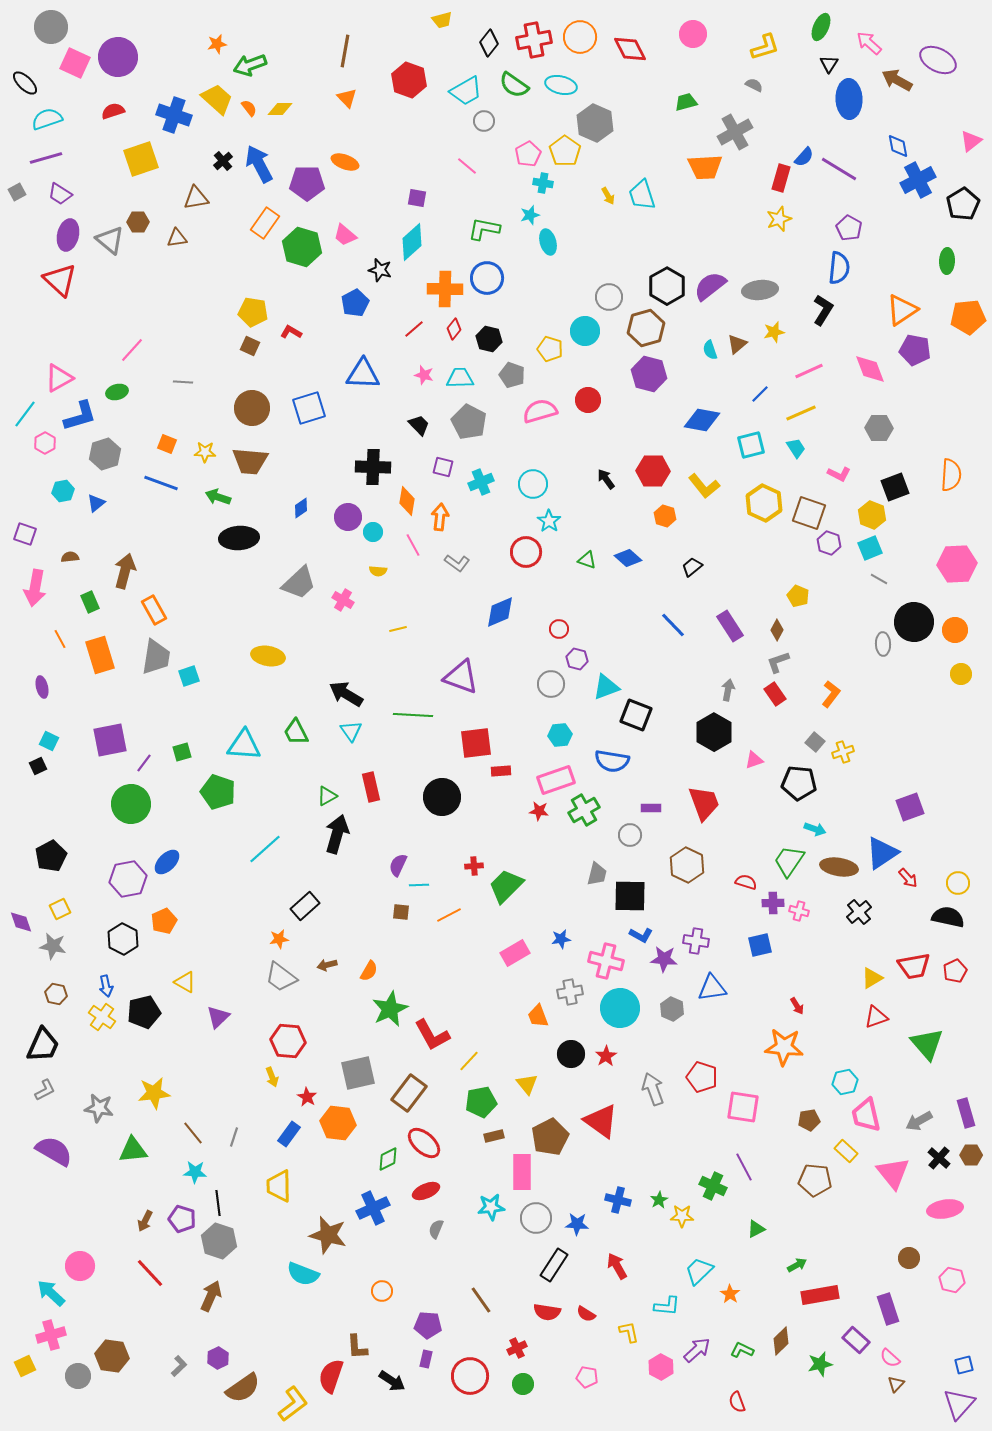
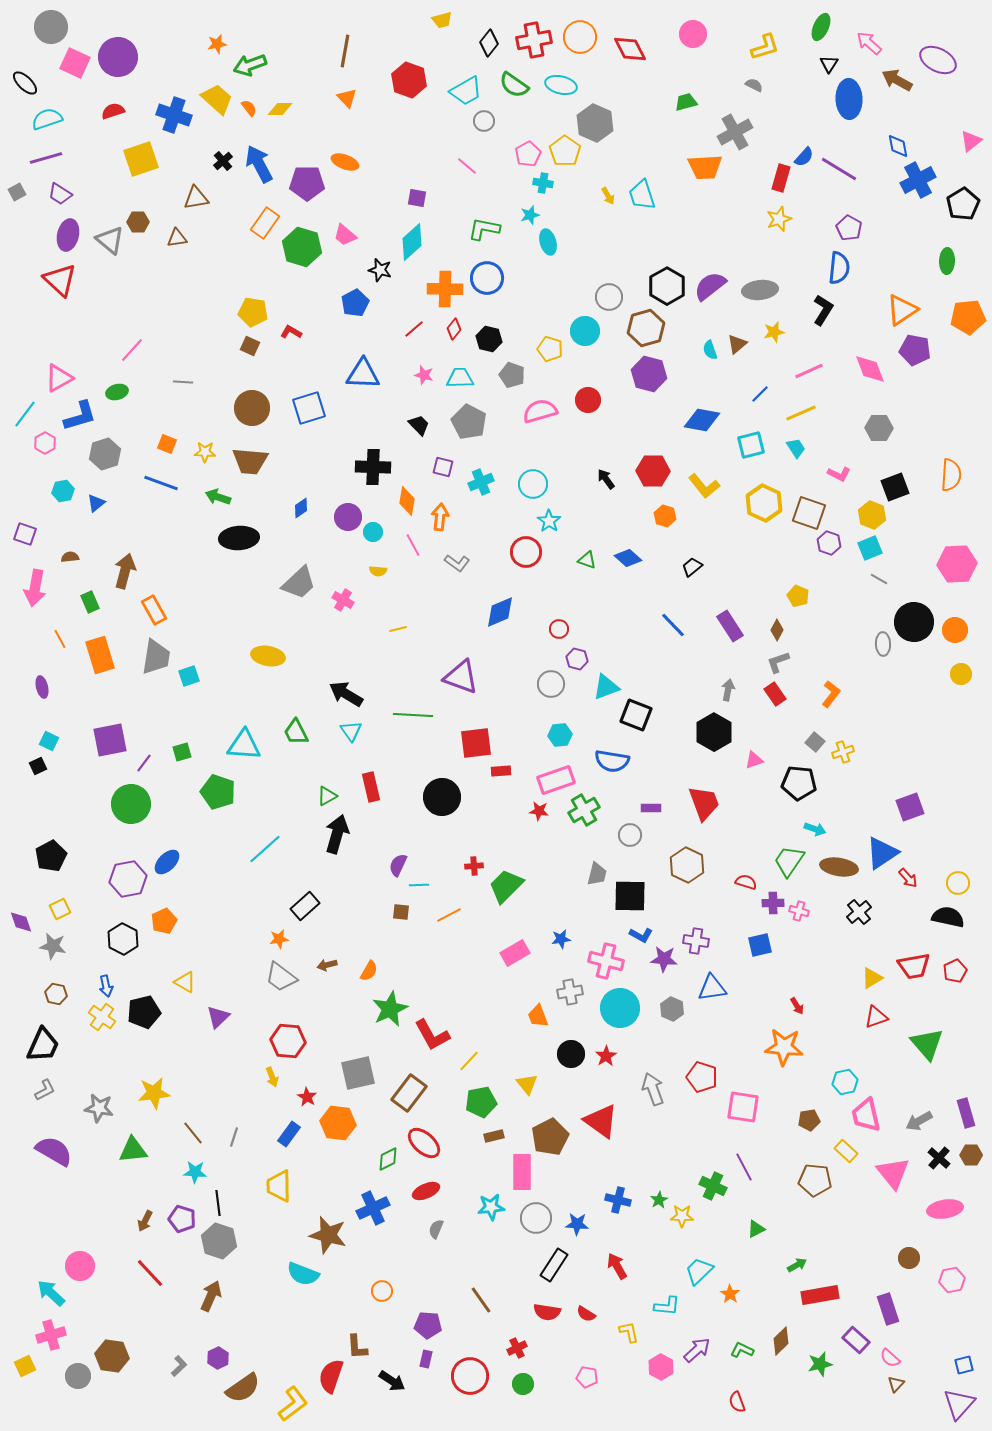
pink hexagon at (952, 1280): rotated 25 degrees counterclockwise
